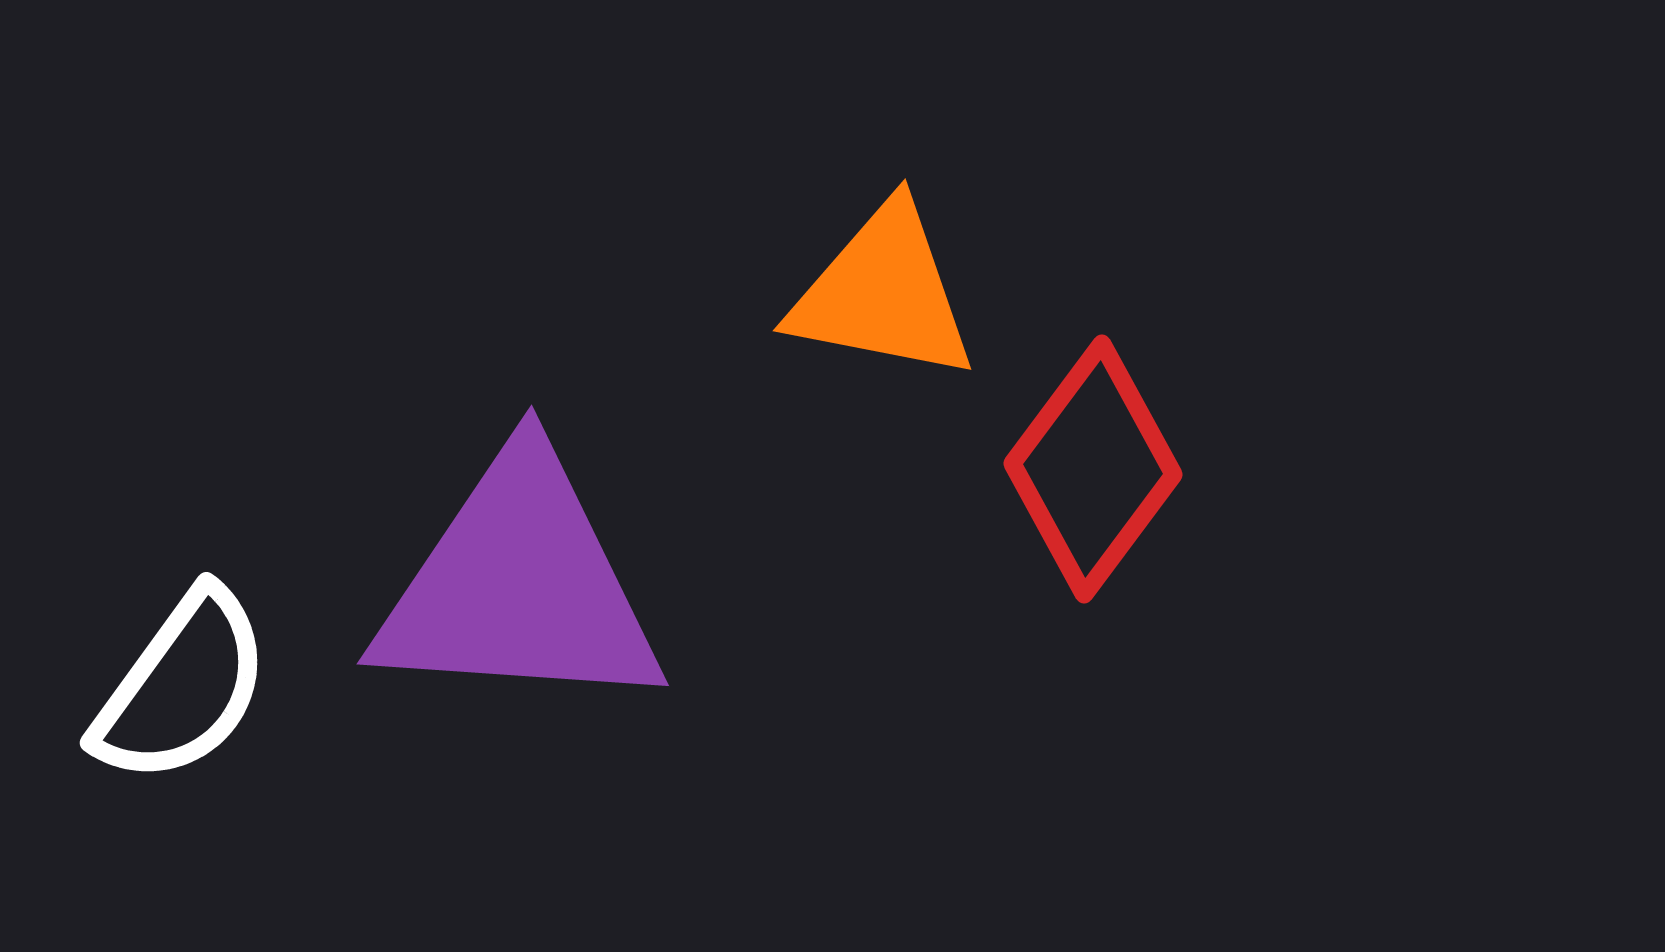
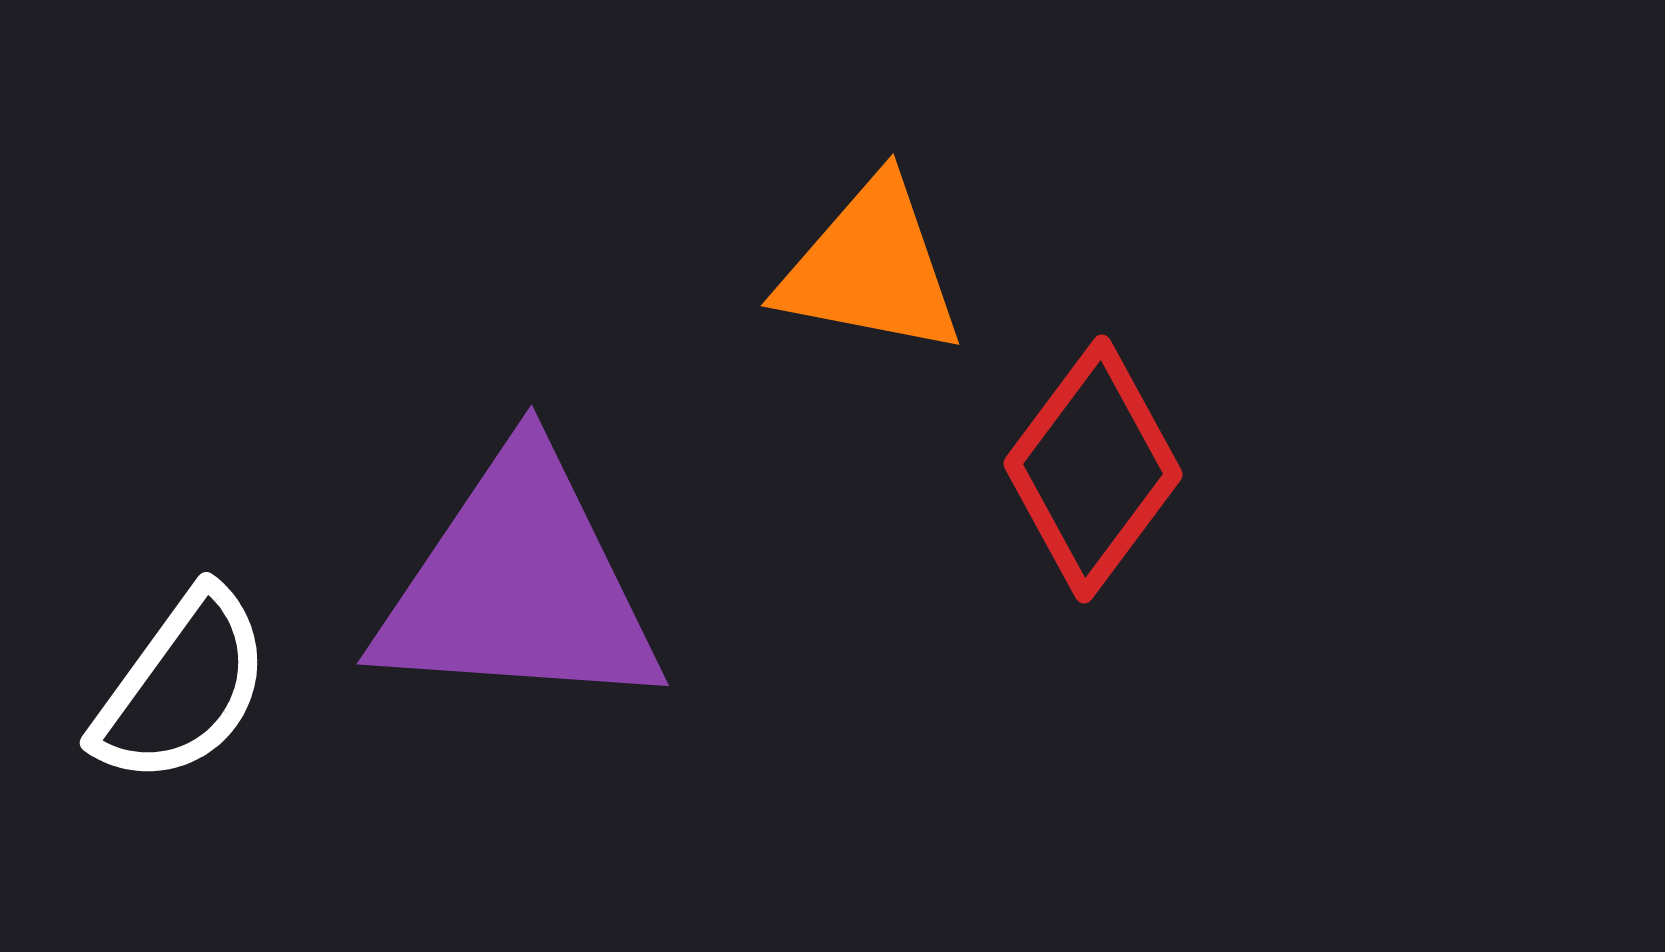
orange triangle: moved 12 px left, 25 px up
